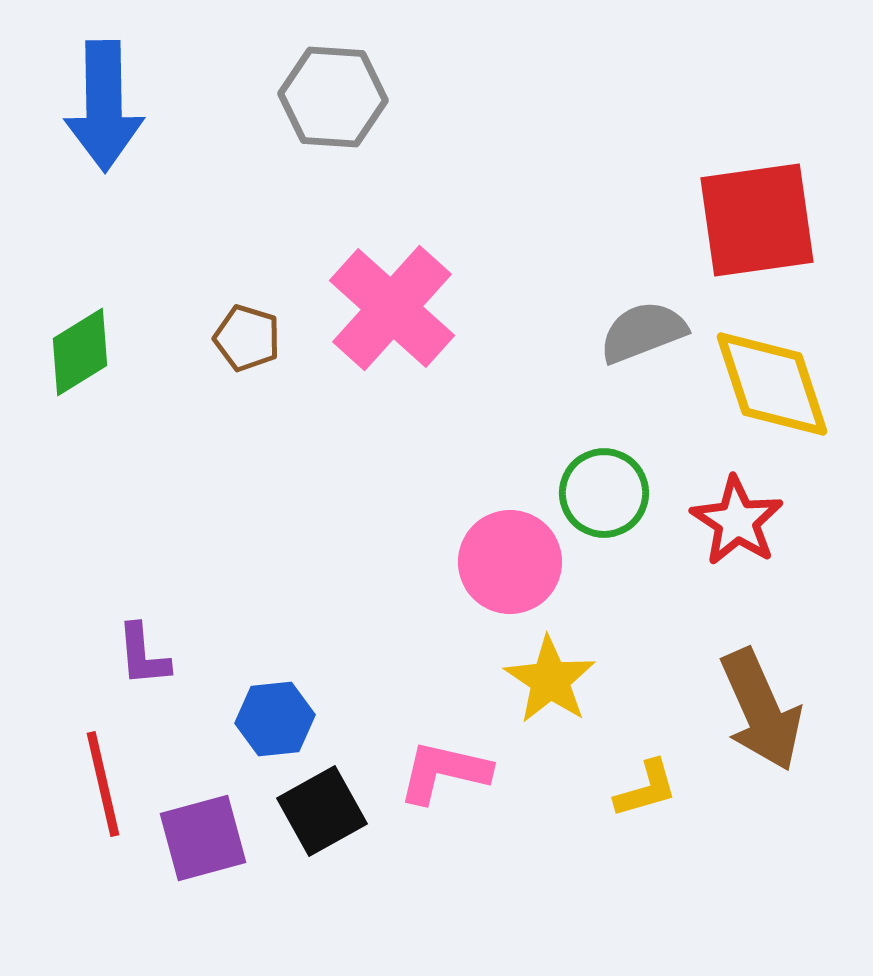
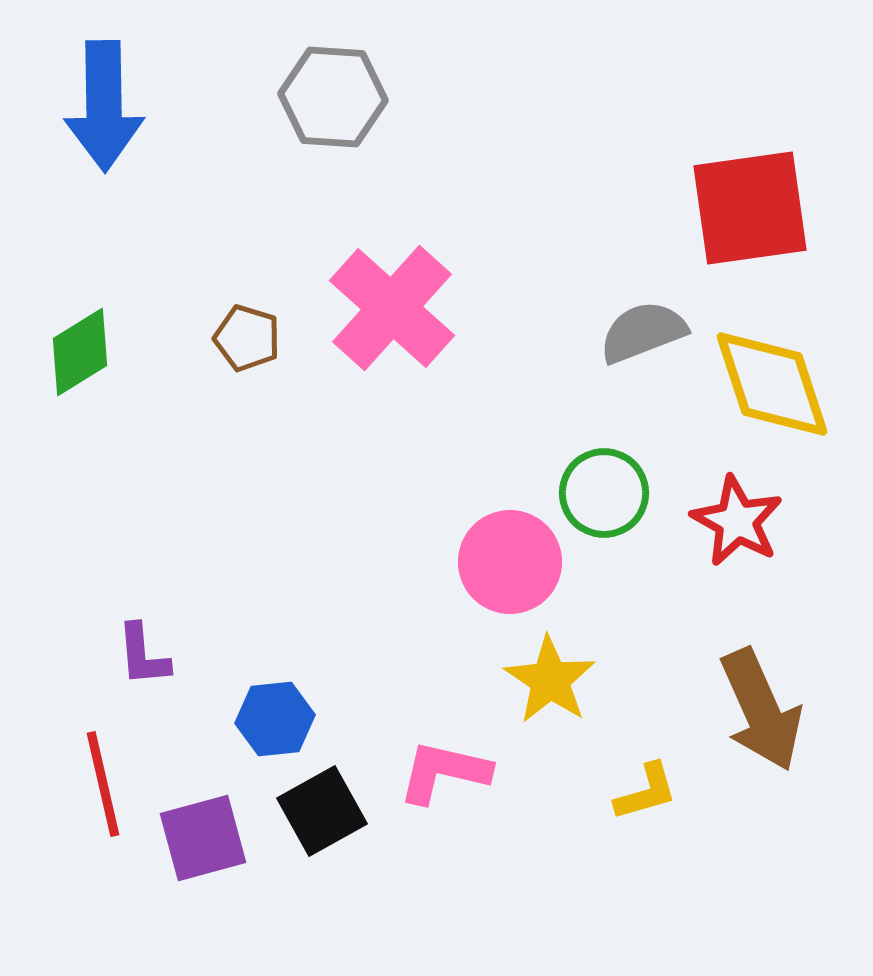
red square: moved 7 px left, 12 px up
red star: rotated 4 degrees counterclockwise
yellow L-shape: moved 3 px down
